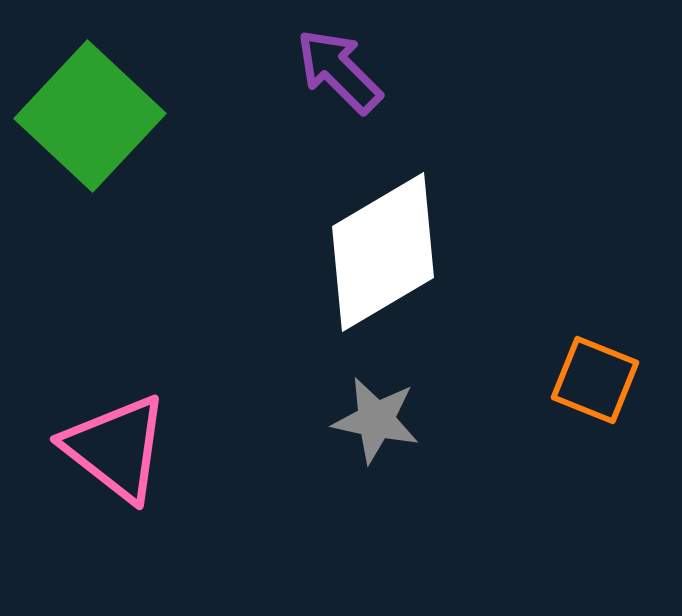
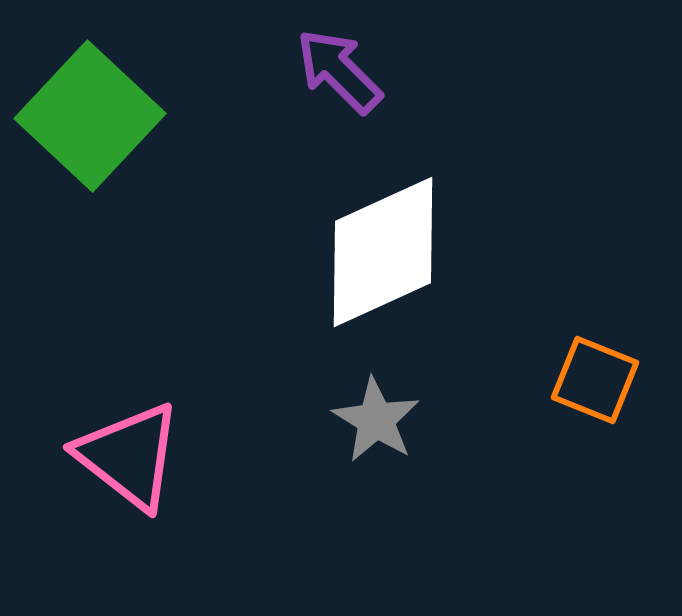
white diamond: rotated 6 degrees clockwise
gray star: rotated 20 degrees clockwise
pink triangle: moved 13 px right, 8 px down
